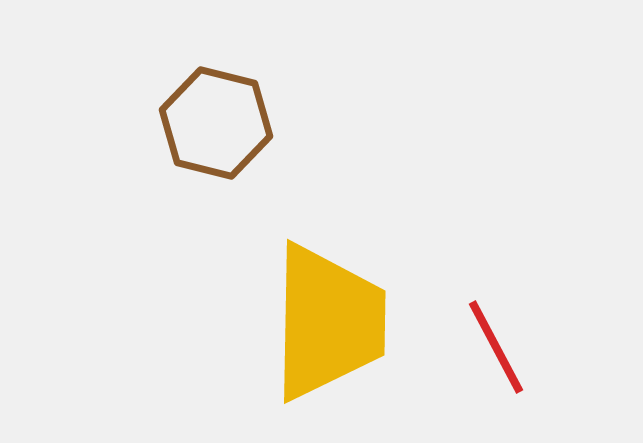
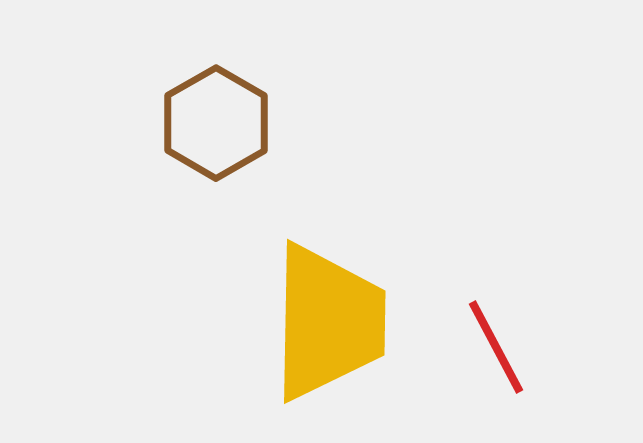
brown hexagon: rotated 16 degrees clockwise
